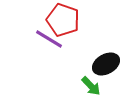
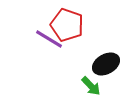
red pentagon: moved 4 px right, 5 px down
